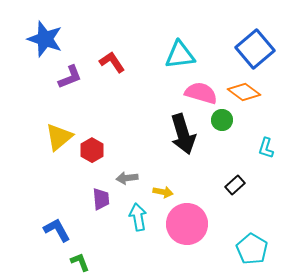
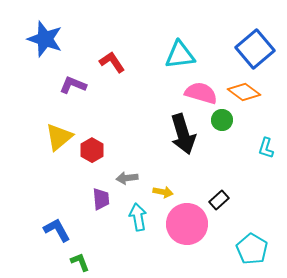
purple L-shape: moved 3 px right, 8 px down; rotated 136 degrees counterclockwise
black rectangle: moved 16 px left, 15 px down
